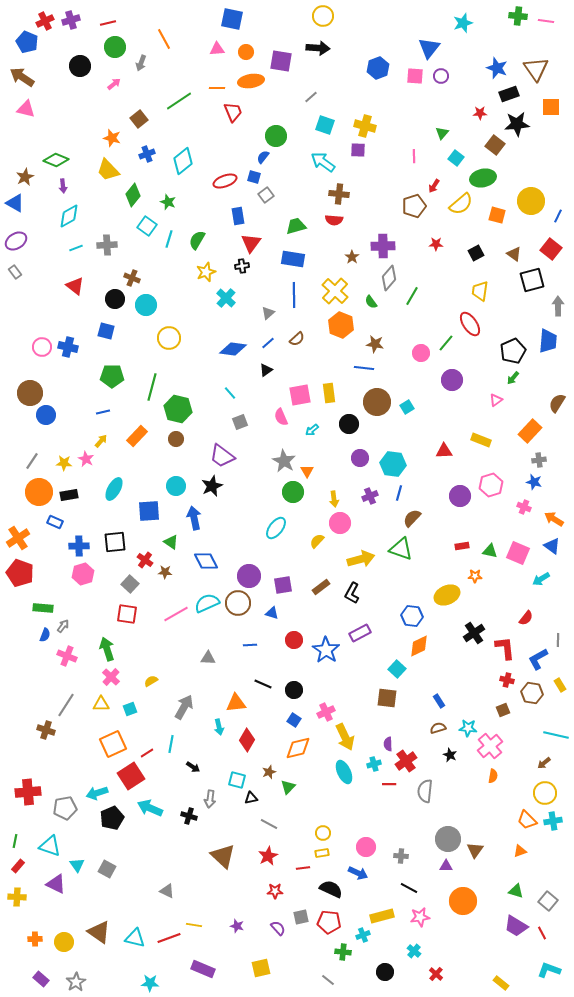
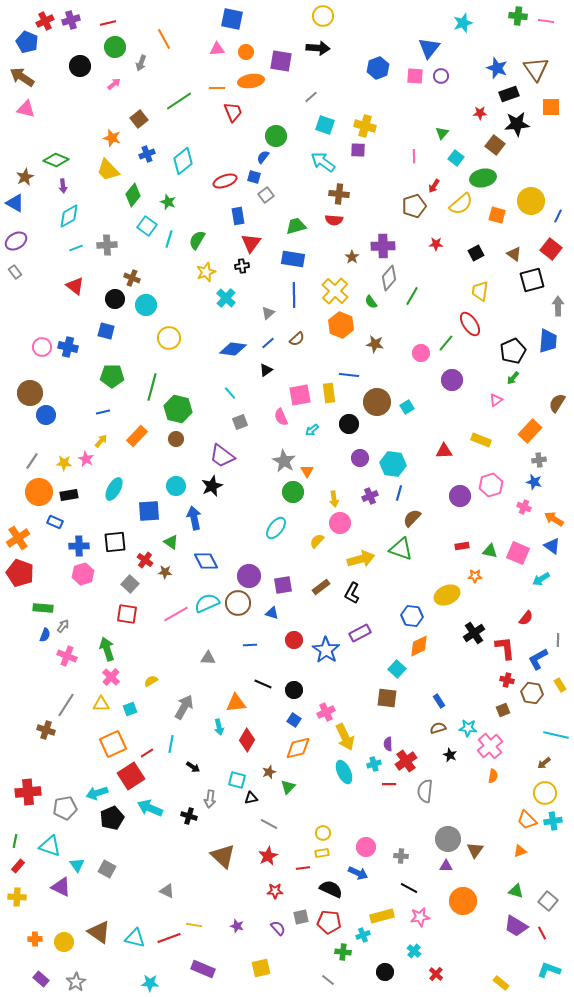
blue line at (364, 368): moved 15 px left, 7 px down
purple triangle at (56, 884): moved 5 px right, 3 px down
